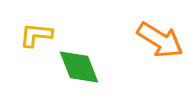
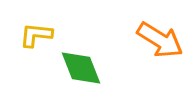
green diamond: moved 2 px right, 1 px down
